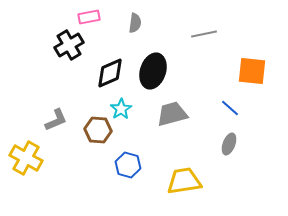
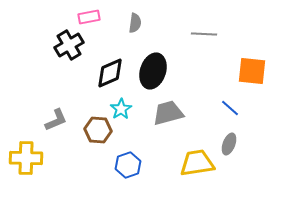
gray line: rotated 15 degrees clockwise
gray trapezoid: moved 4 px left, 1 px up
yellow cross: rotated 28 degrees counterclockwise
blue hexagon: rotated 25 degrees clockwise
yellow trapezoid: moved 13 px right, 18 px up
